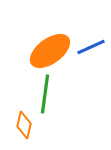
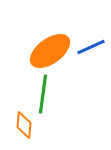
green line: moved 2 px left
orange diamond: rotated 8 degrees counterclockwise
